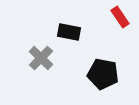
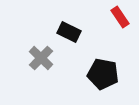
black rectangle: rotated 15 degrees clockwise
